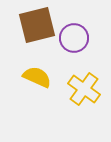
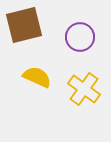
brown square: moved 13 px left
purple circle: moved 6 px right, 1 px up
